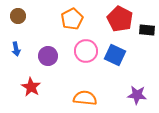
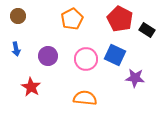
black rectangle: rotated 28 degrees clockwise
pink circle: moved 8 px down
purple star: moved 2 px left, 17 px up
